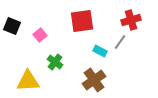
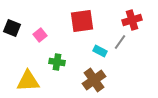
red cross: moved 1 px right
black square: moved 2 px down
green cross: moved 2 px right; rotated 28 degrees counterclockwise
